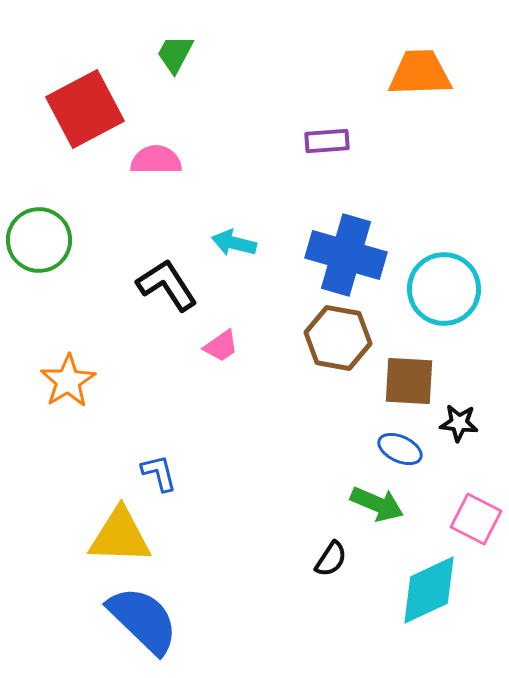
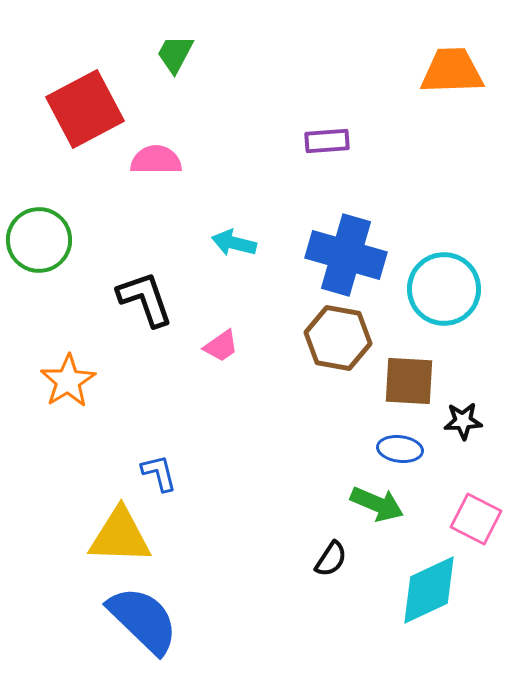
orange trapezoid: moved 32 px right, 2 px up
black L-shape: moved 22 px left, 14 px down; rotated 14 degrees clockwise
black star: moved 4 px right, 2 px up; rotated 9 degrees counterclockwise
blue ellipse: rotated 18 degrees counterclockwise
